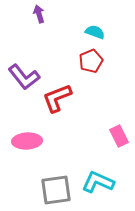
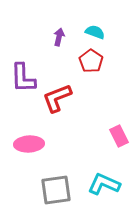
purple arrow: moved 20 px right, 23 px down; rotated 30 degrees clockwise
red pentagon: rotated 15 degrees counterclockwise
purple L-shape: moved 1 px left, 1 px down; rotated 36 degrees clockwise
pink ellipse: moved 2 px right, 3 px down
cyan L-shape: moved 6 px right, 2 px down
